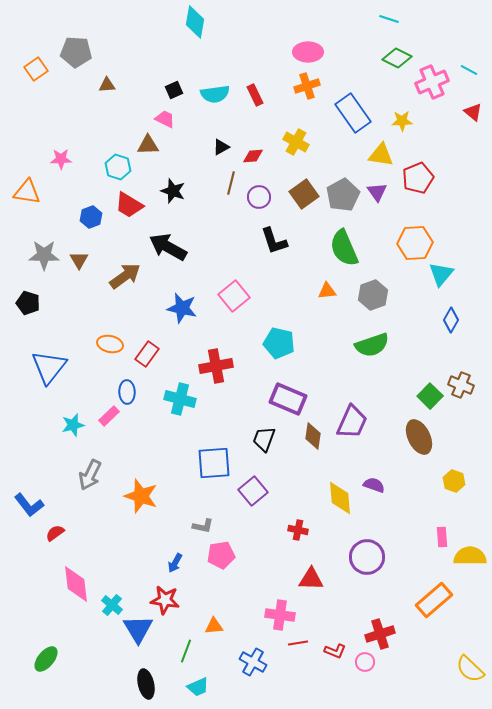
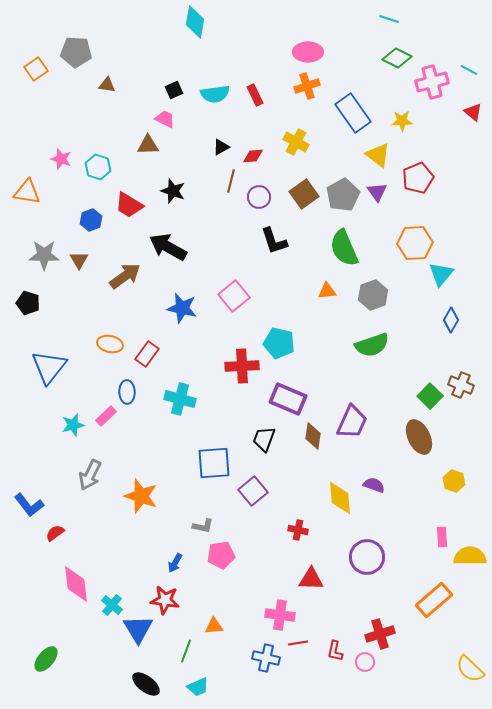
pink cross at (432, 82): rotated 8 degrees clockwise
brown triangle at (107, 85): rotated 12 degrees clockwise
yellow triangle at (381, 155): moved 3 px left; rotated 28 degrees clockwise
pink star at (61, 159): rotated 20 degrees clockwise
cyan hexagon at (118, 167): moved 20 px left
brown line at (231, 183): moved 2 px up
blue hexagon at (91, 217): moved 3 px down
red cross at (216, 366): moved 26 px right; rotated 8 degrees clockwise
pink rectangle at (109, 416): moved 3 px left
red L-shape at (335, 651): rotated 80 degrees clockwise
blue cross at (253, 662): moved 13 px right, 4 px up; rotated 16 degrees counterclockwise
black ellipse at (146, 684): rotated 40 degrees counterclockwise
